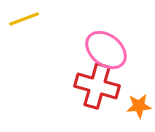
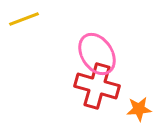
pink ellipse: moved 9 px left, 4 px down; rotated 18 degrees clockwise
orange star: moved 3 px down
